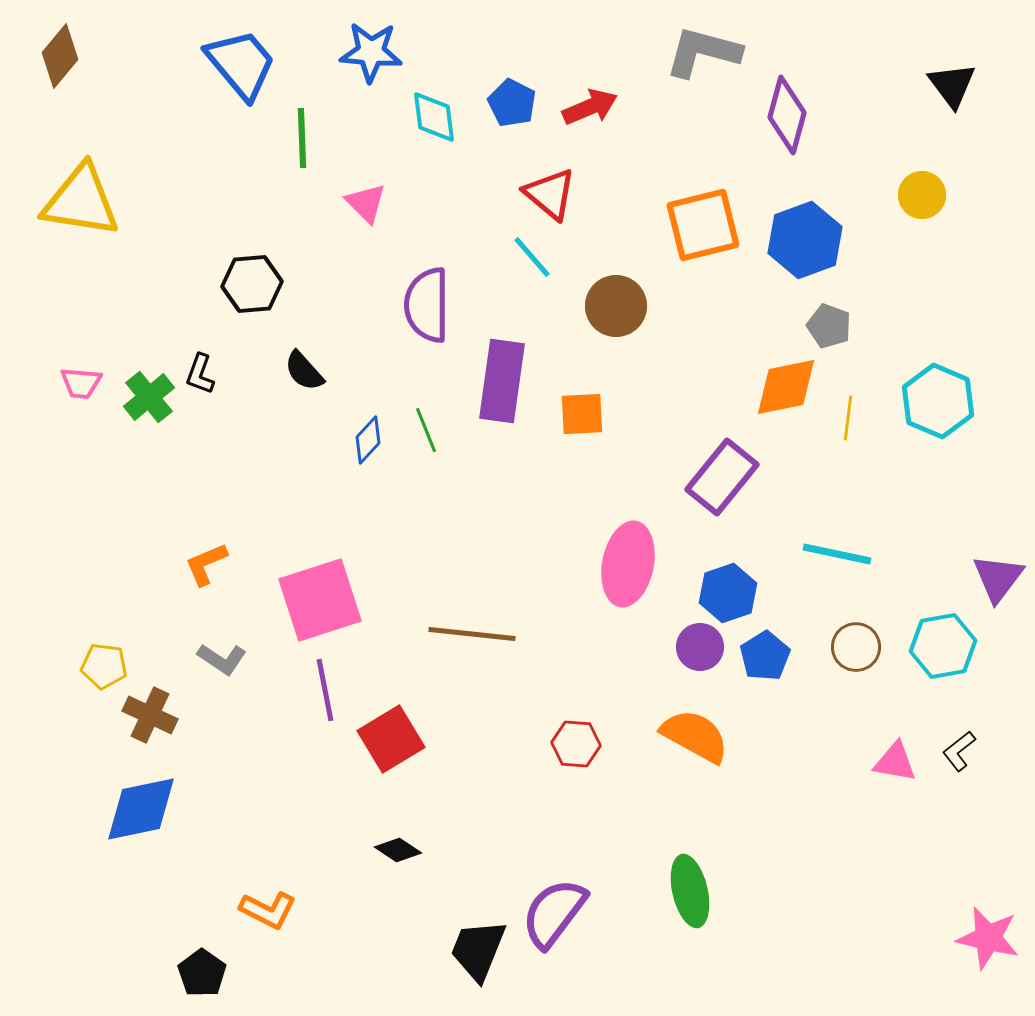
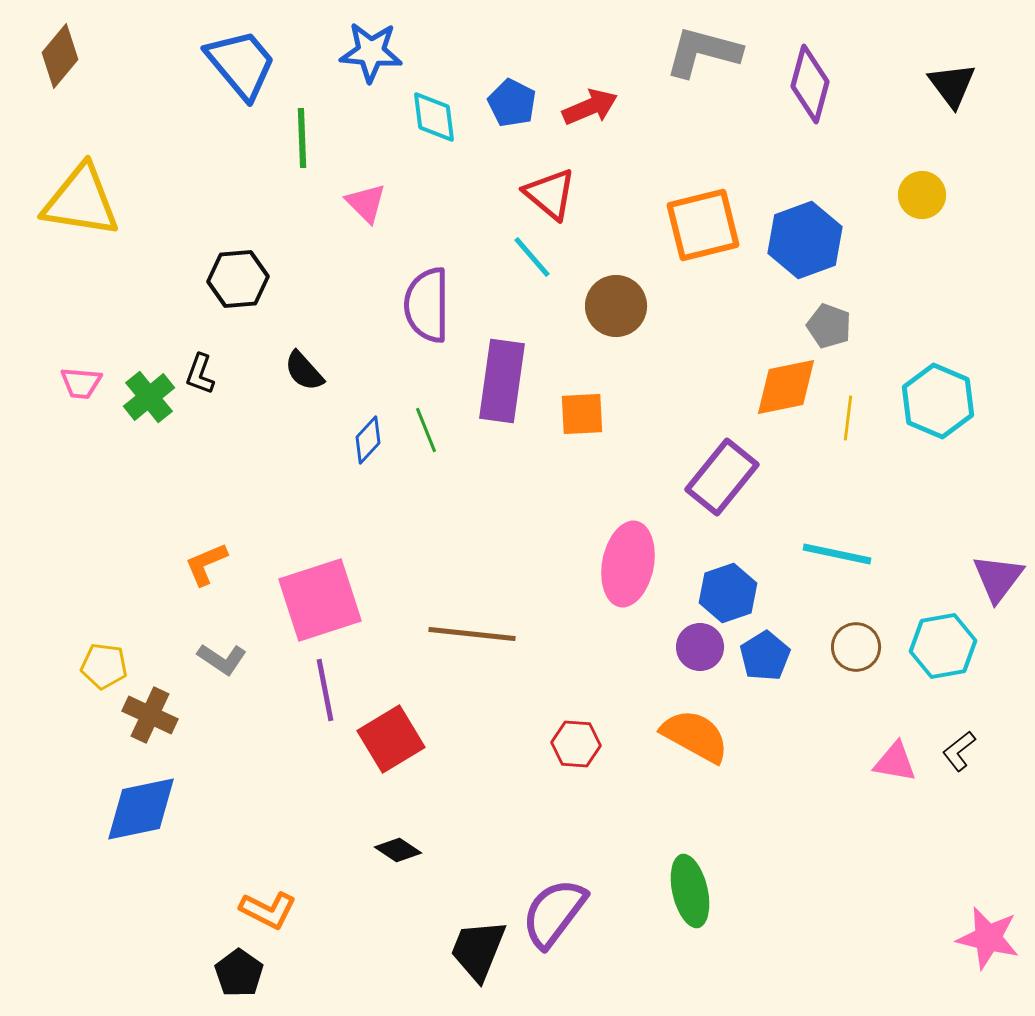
purple diamond at (787, 115): moved 23 px right, 31 px up
black hexagon at (252, 284): moved 14 px left, 5 px up
black pentagon at (202, 973): moved 37 px right
